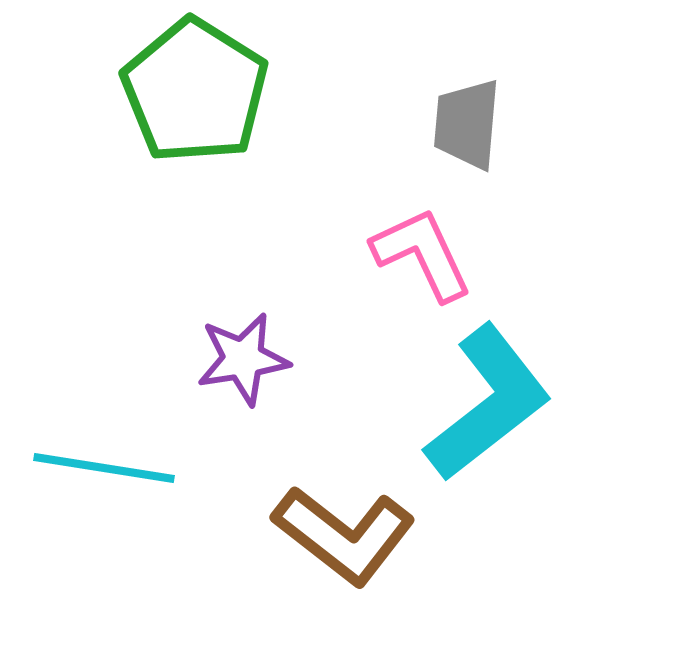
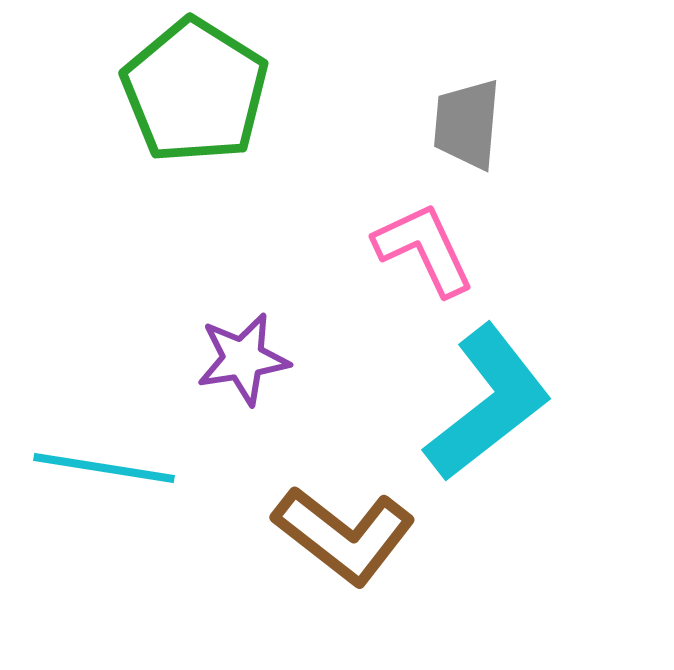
pink L-shape: moved 2 px right, 5 px up
